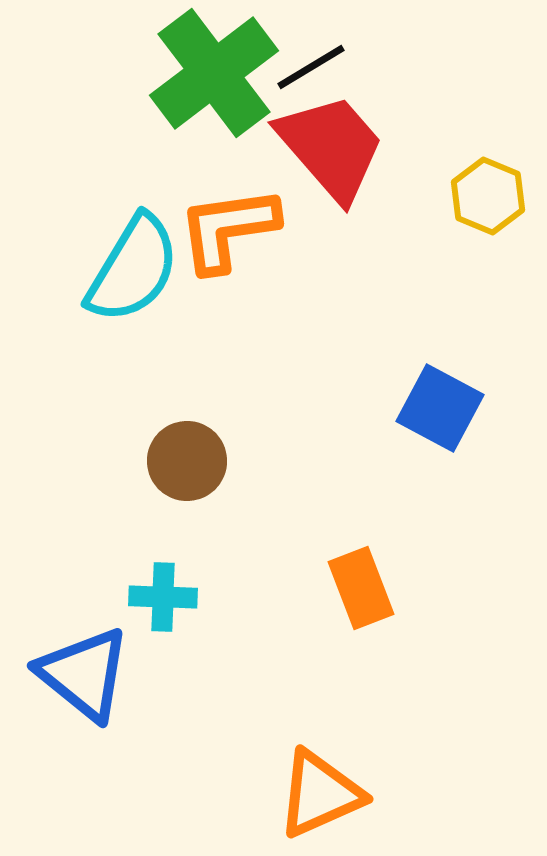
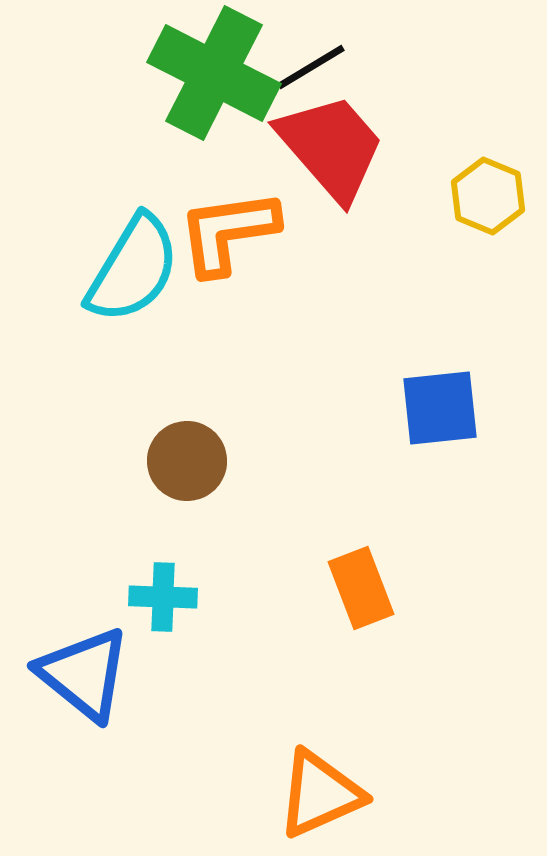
green cross: rotated 26 degrees counterclockwise
orange L-shape: moved 3 px down
blue square: rotated 34 degrees counterclockwise
